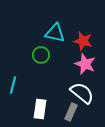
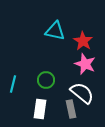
cyan triangle: moved 2 px up
red star: rotated 18 degrees clockwise
green circle: moved 5 px right, 25 px down
cyan line: moved 1 px up
gray rectangle: moved 3 px up; rotated 36 degrees counterclockwise
